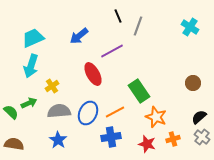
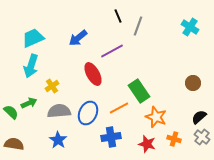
blue arrow: moved 1 px left, 2 px down
orange line: moved 4 px right, 4 px up
orange cross: moved 1 px right; rotated 32 degrees clockwise
